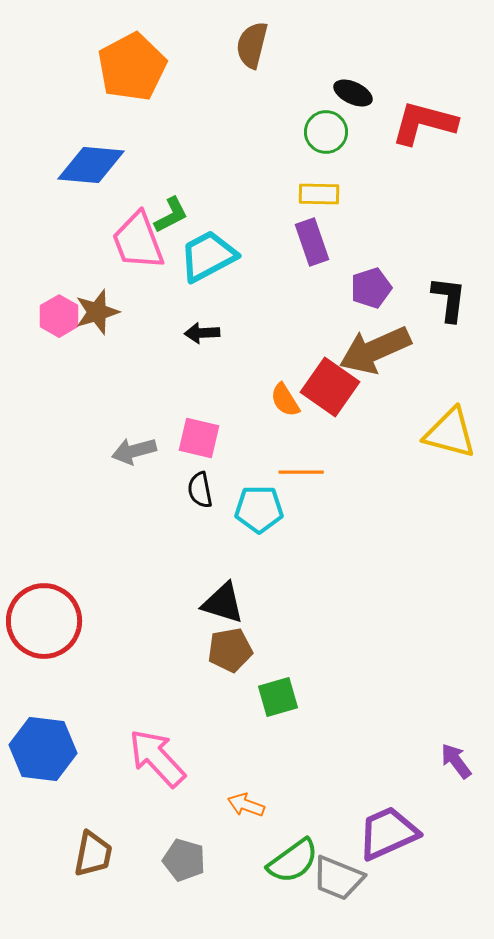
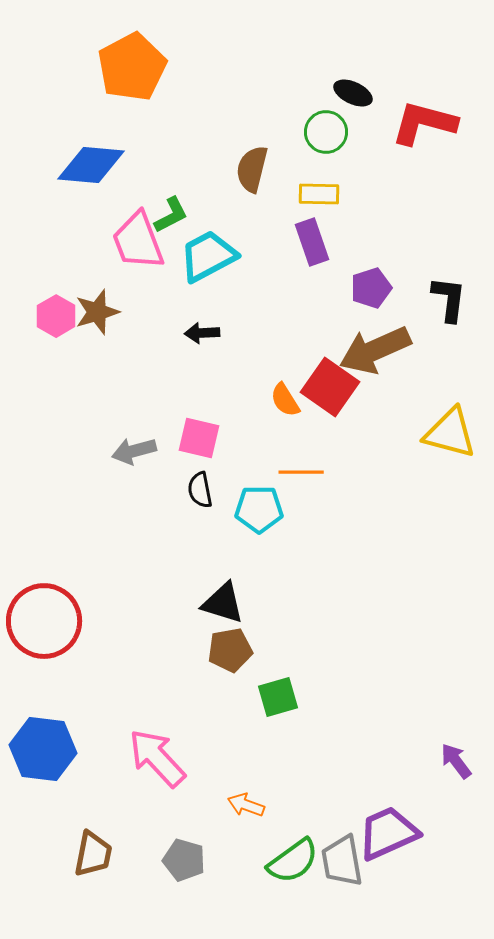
brown semicircle: moved 124 px down
pink hexagon: moved 3 px left
gray trapezoid: moved 4 px right, 17 px up; rotated 58 degrees clockwise
